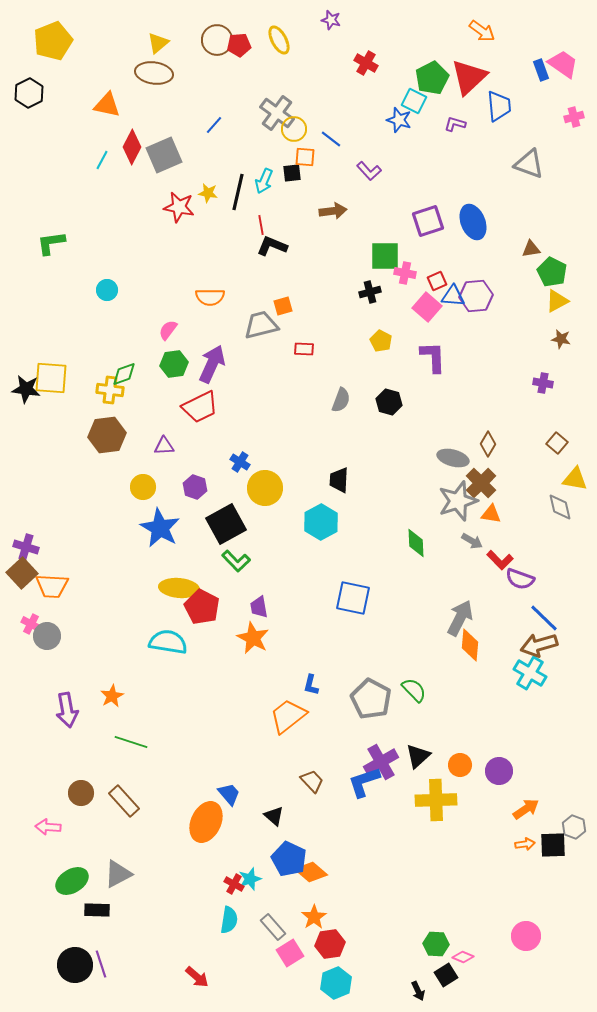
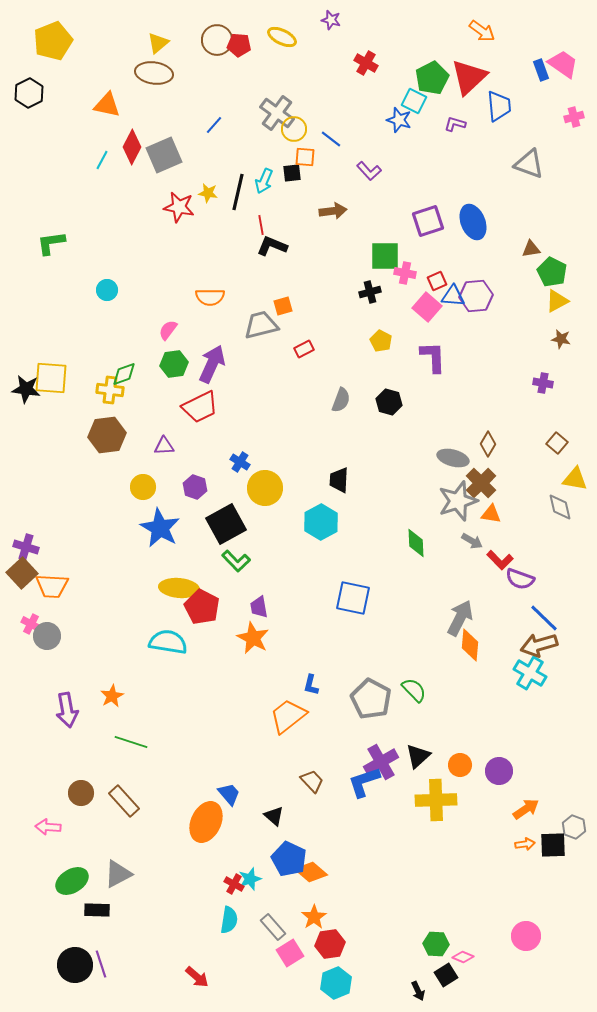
yellow ellipse at (279, 40): moved 3 px right, 3 px up; rotated 36 degrees counterclockwise
red pentagon at (239, 45): rotated 10 degrees clockwise
red rectangle at (304, 349): rotated 30 degrees counterclockwise
